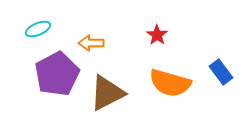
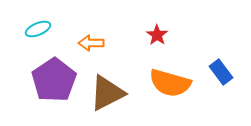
purple pentagon: moved 3 px left, 6 px down; rotated 6 degrees counterclockwise
